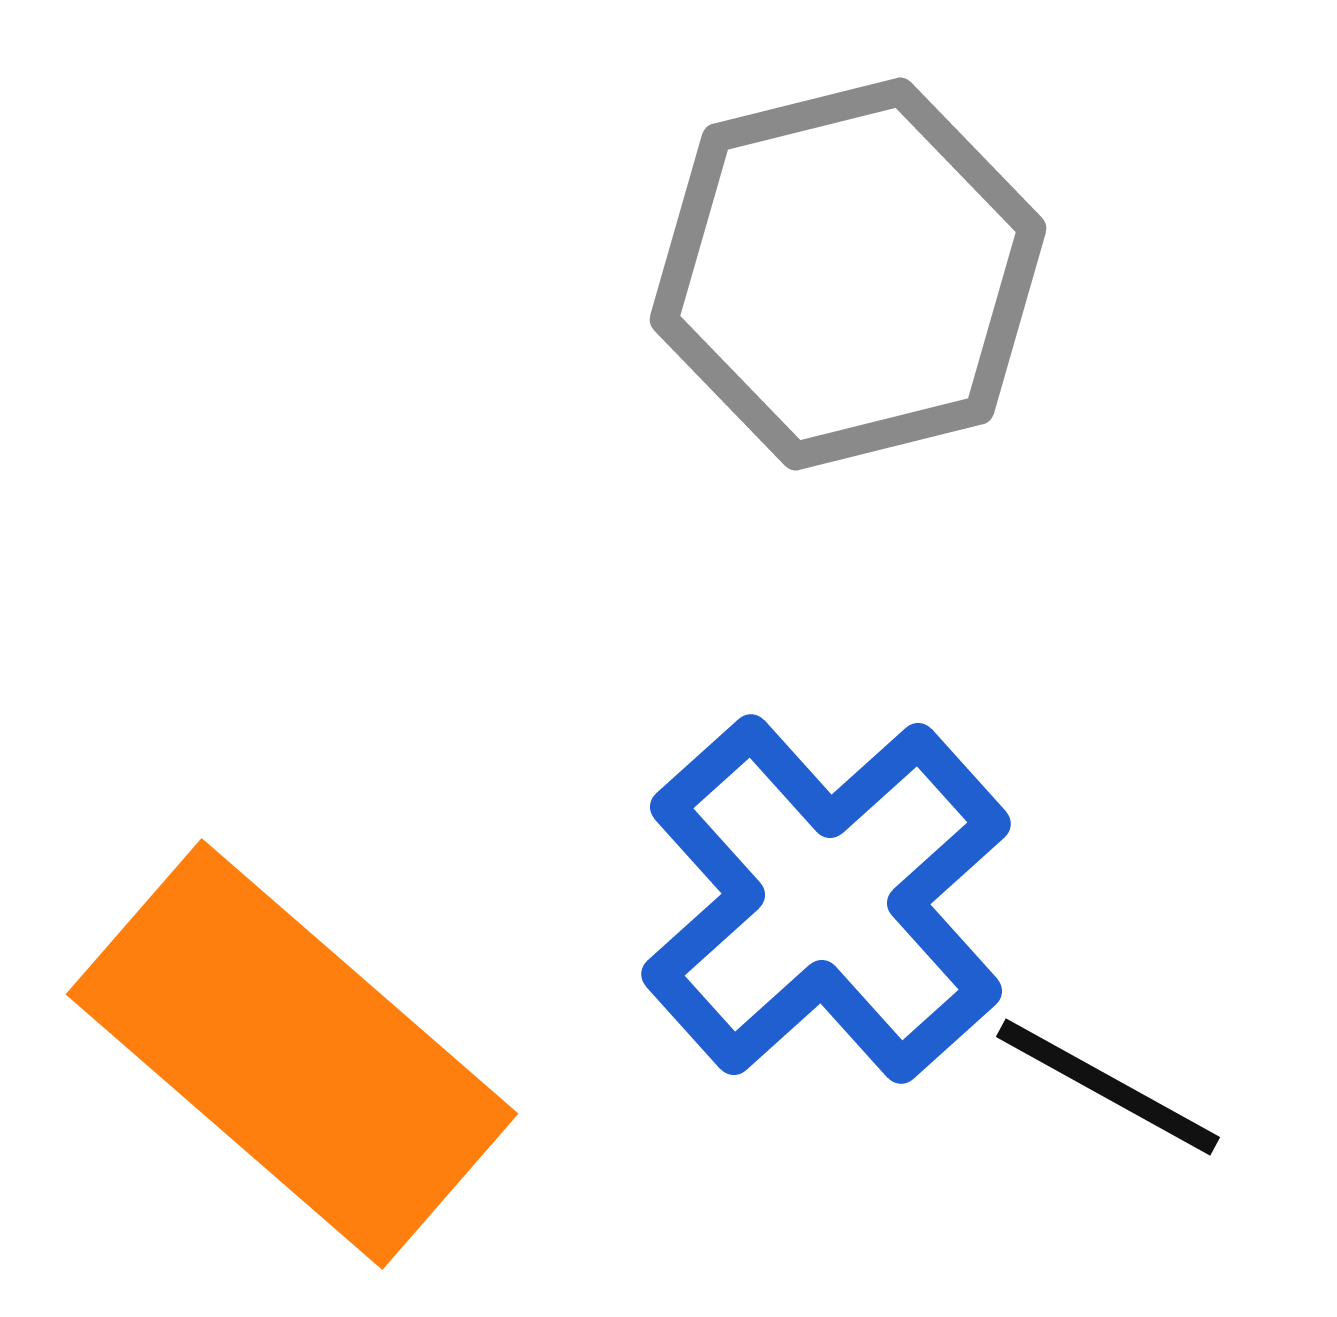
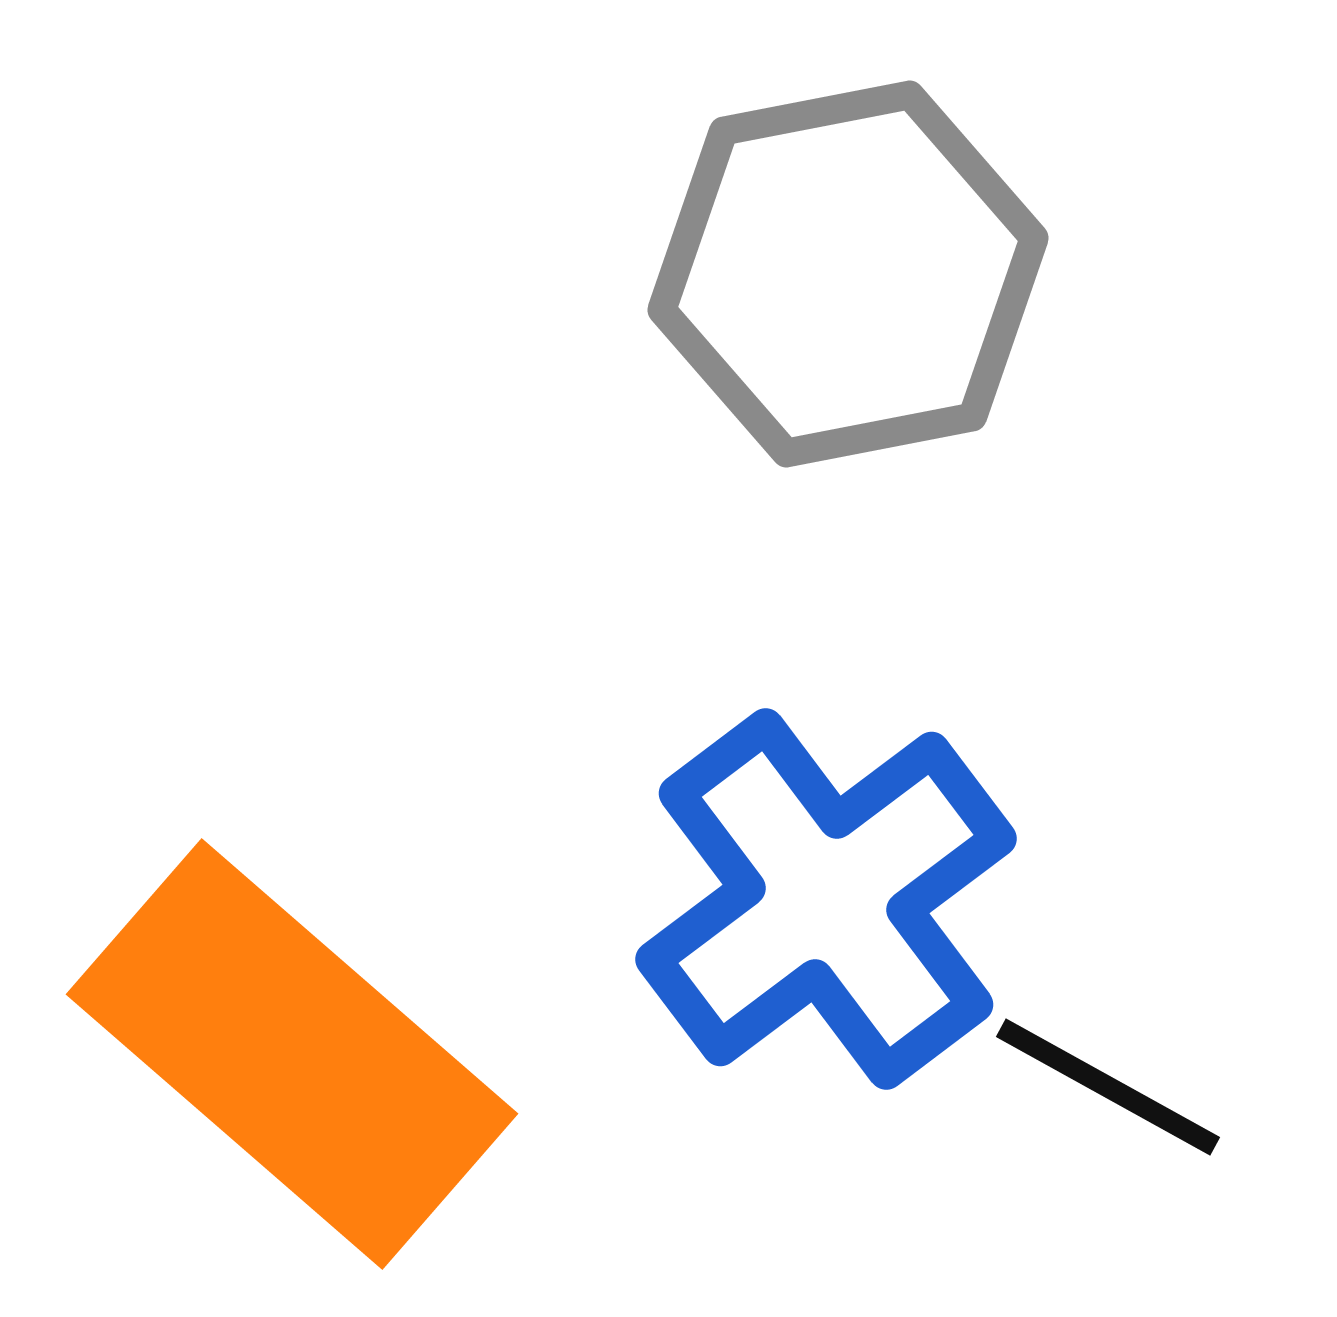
gray hexagon: rotated 3 degrees clockwise
blue cross: rotated 5 degrees clockwise
